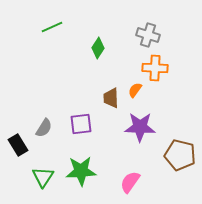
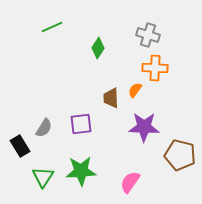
purple star: moved 4 px right
black rectangle: moved 2 px right, 1 px down
